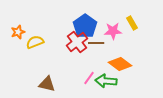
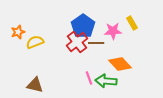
blue pentagon: moved 2 px left
orange diamond: rotated 10 degrees clockwise
pink line: rotated 56 degrees counterclockwise
brown triangle: moved 12 px left, 1 px down
